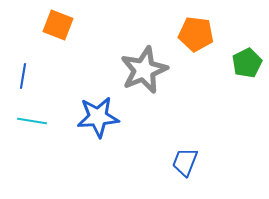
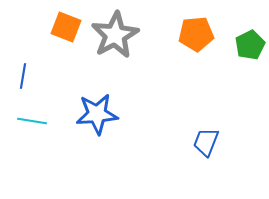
orange square: moved 8 px right, 2 px down
orange pentagon: rotated 12 degrees counterclockwise
green pentagon: moved 3 px right, 18 px up
gray star: moved 29 px left, 35 px up; rotated 6 degrees counterclockwise
blue star: moved 1 px left, 3 px up
blue trapezoid: moved 21 px right, 20 px up
